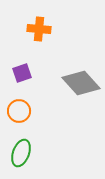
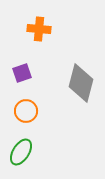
gray diamond: rotated 57 degrees clockwise
orange circle: moved 7 px right
green ellipse: moved 1 px up; rotated 12 degrees clockwise
